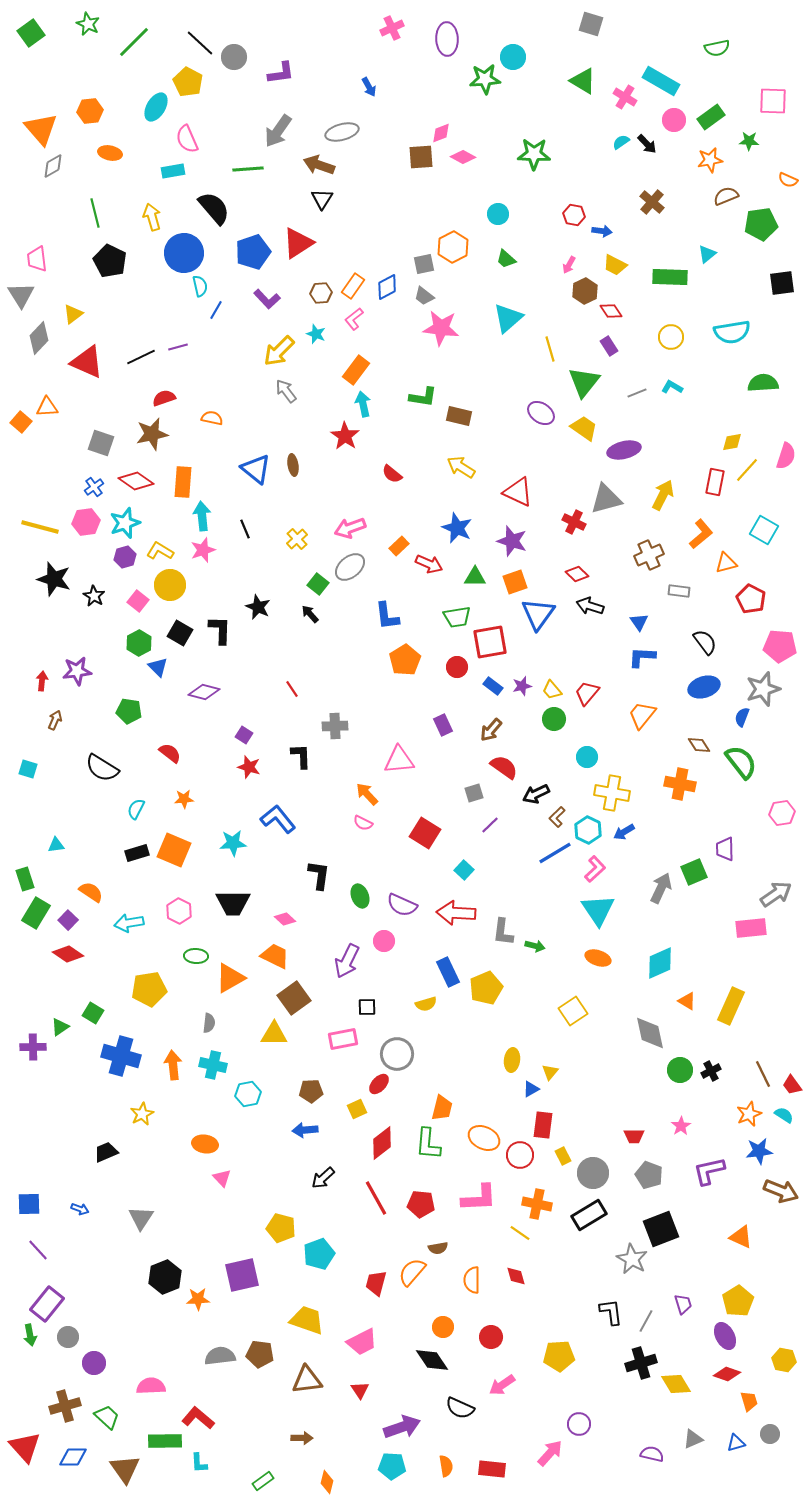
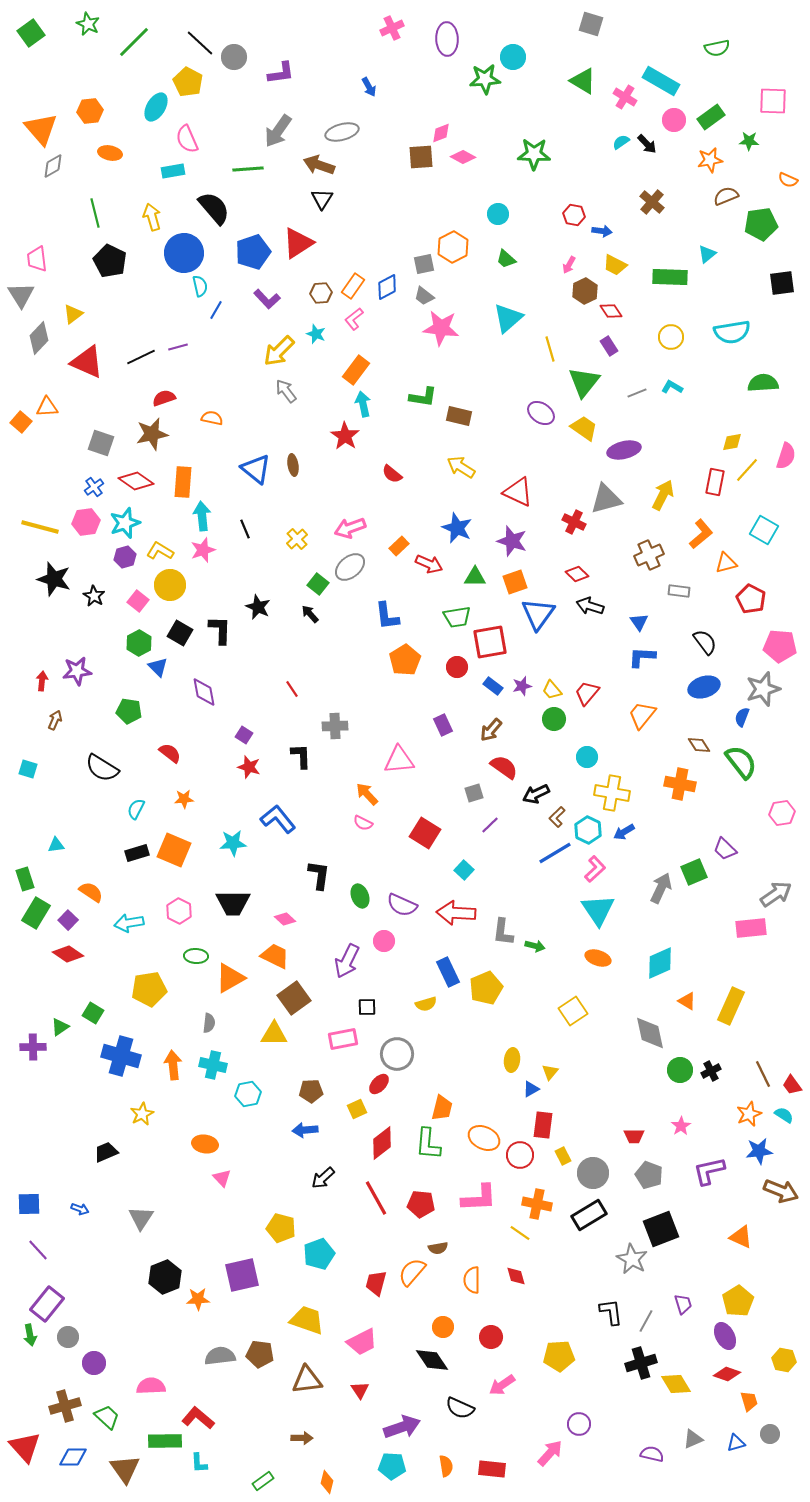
purple diamond at (204, 692): rotated 64 degrees clockwise
purple trapezoid at (725, 849): rotated 45 degrees counterclockwise
